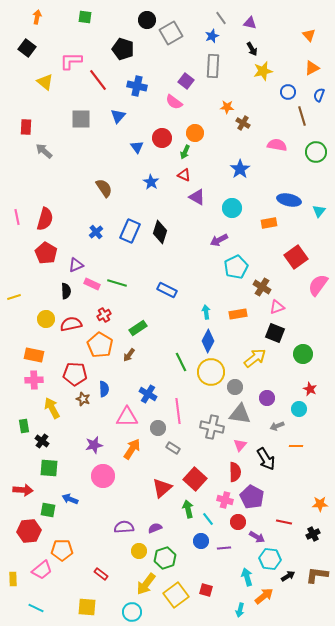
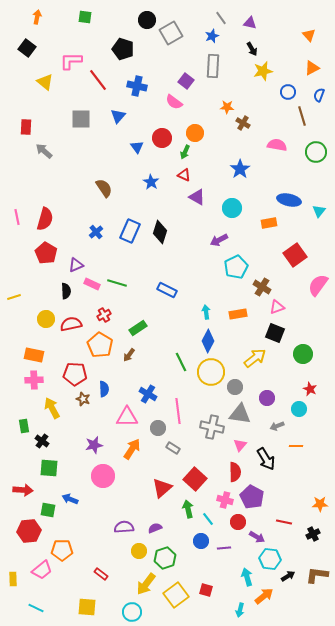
red square at (296, 257): moved 1 px left, 2 px up
